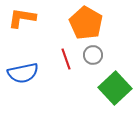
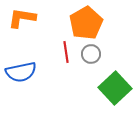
orange pentagon: rotated 12 degrees clockwise
gray circle: moved 2 px left, 1 px up
red line: moved 7 px up; rotated 10 degrees clockwise
blue semicircle: moved 2 px left, 1 px up
